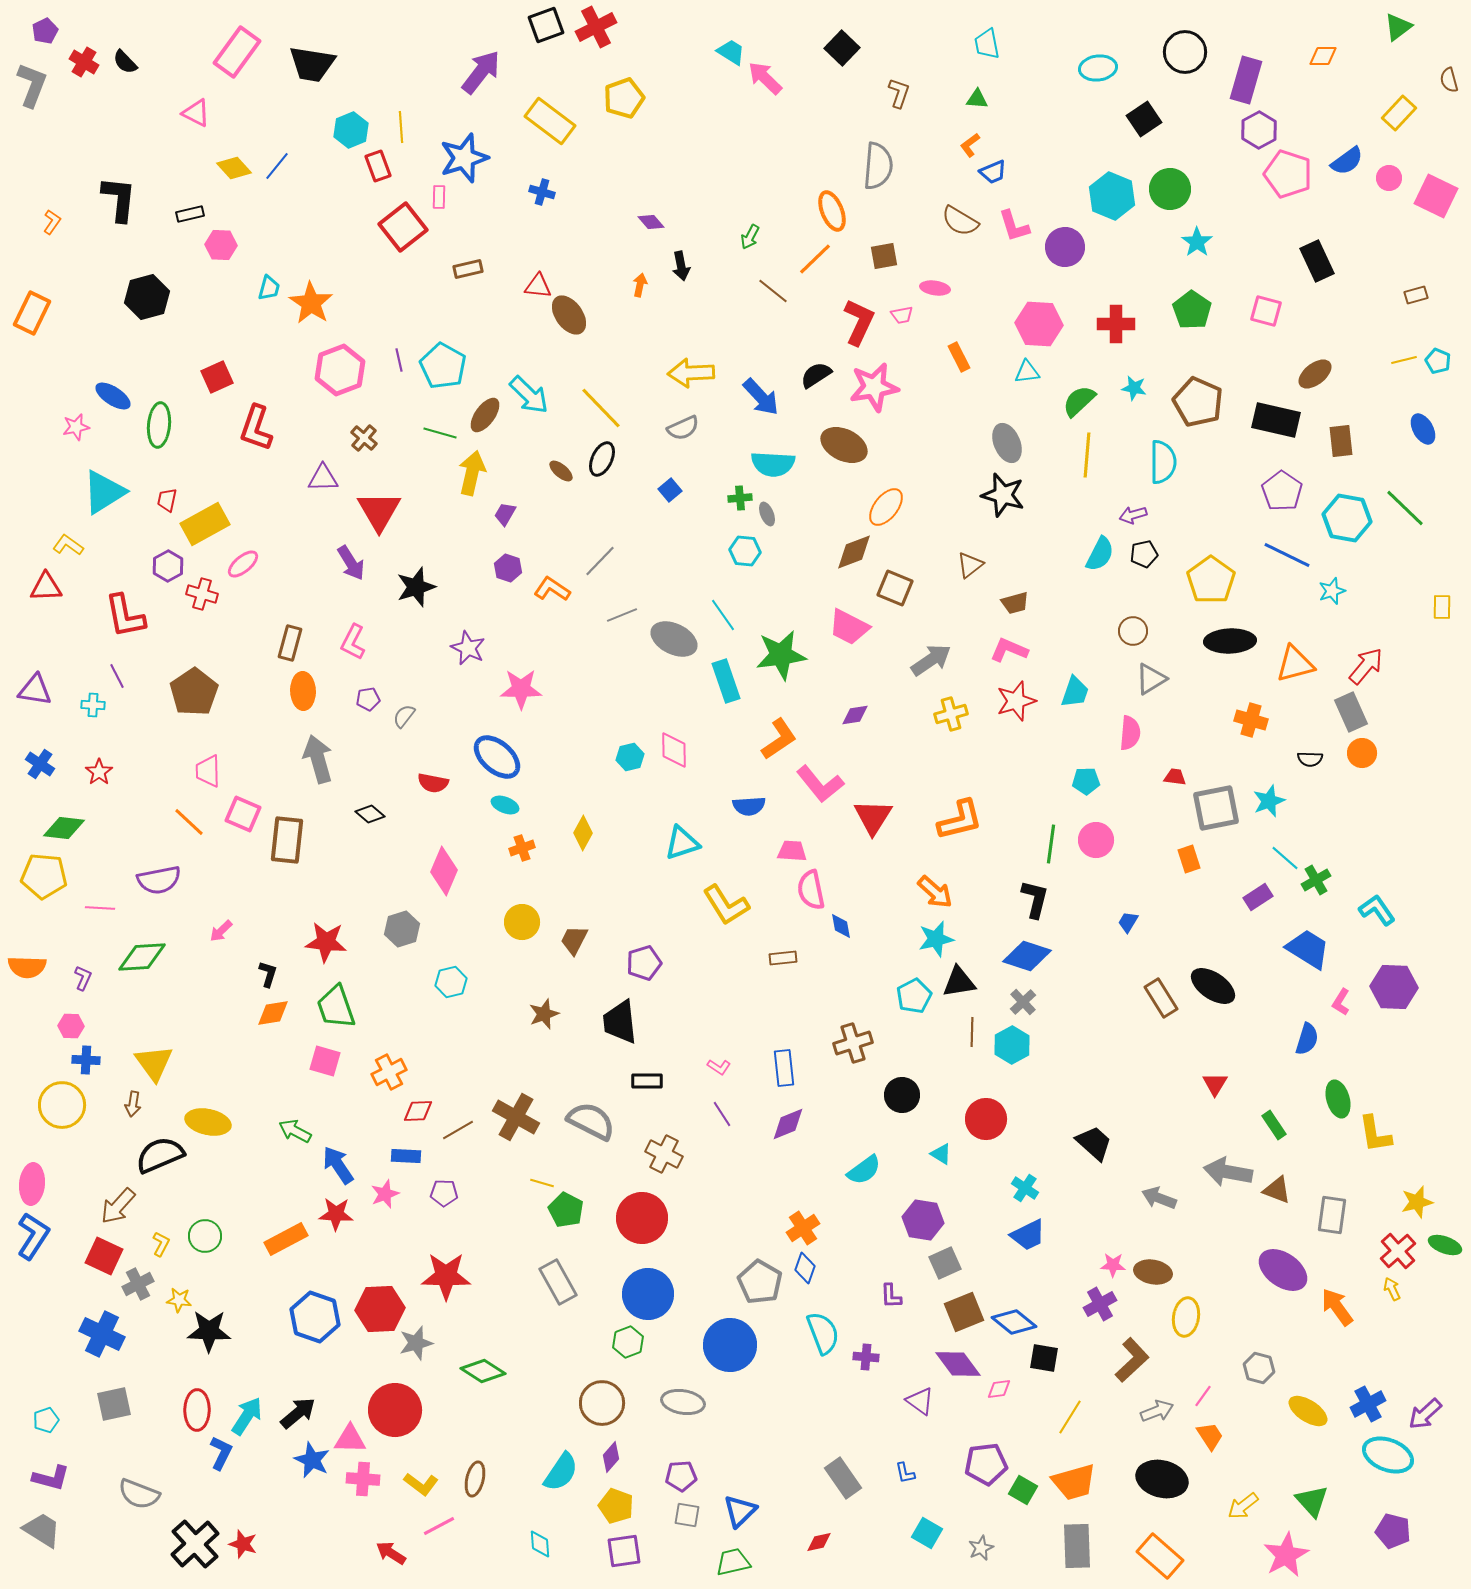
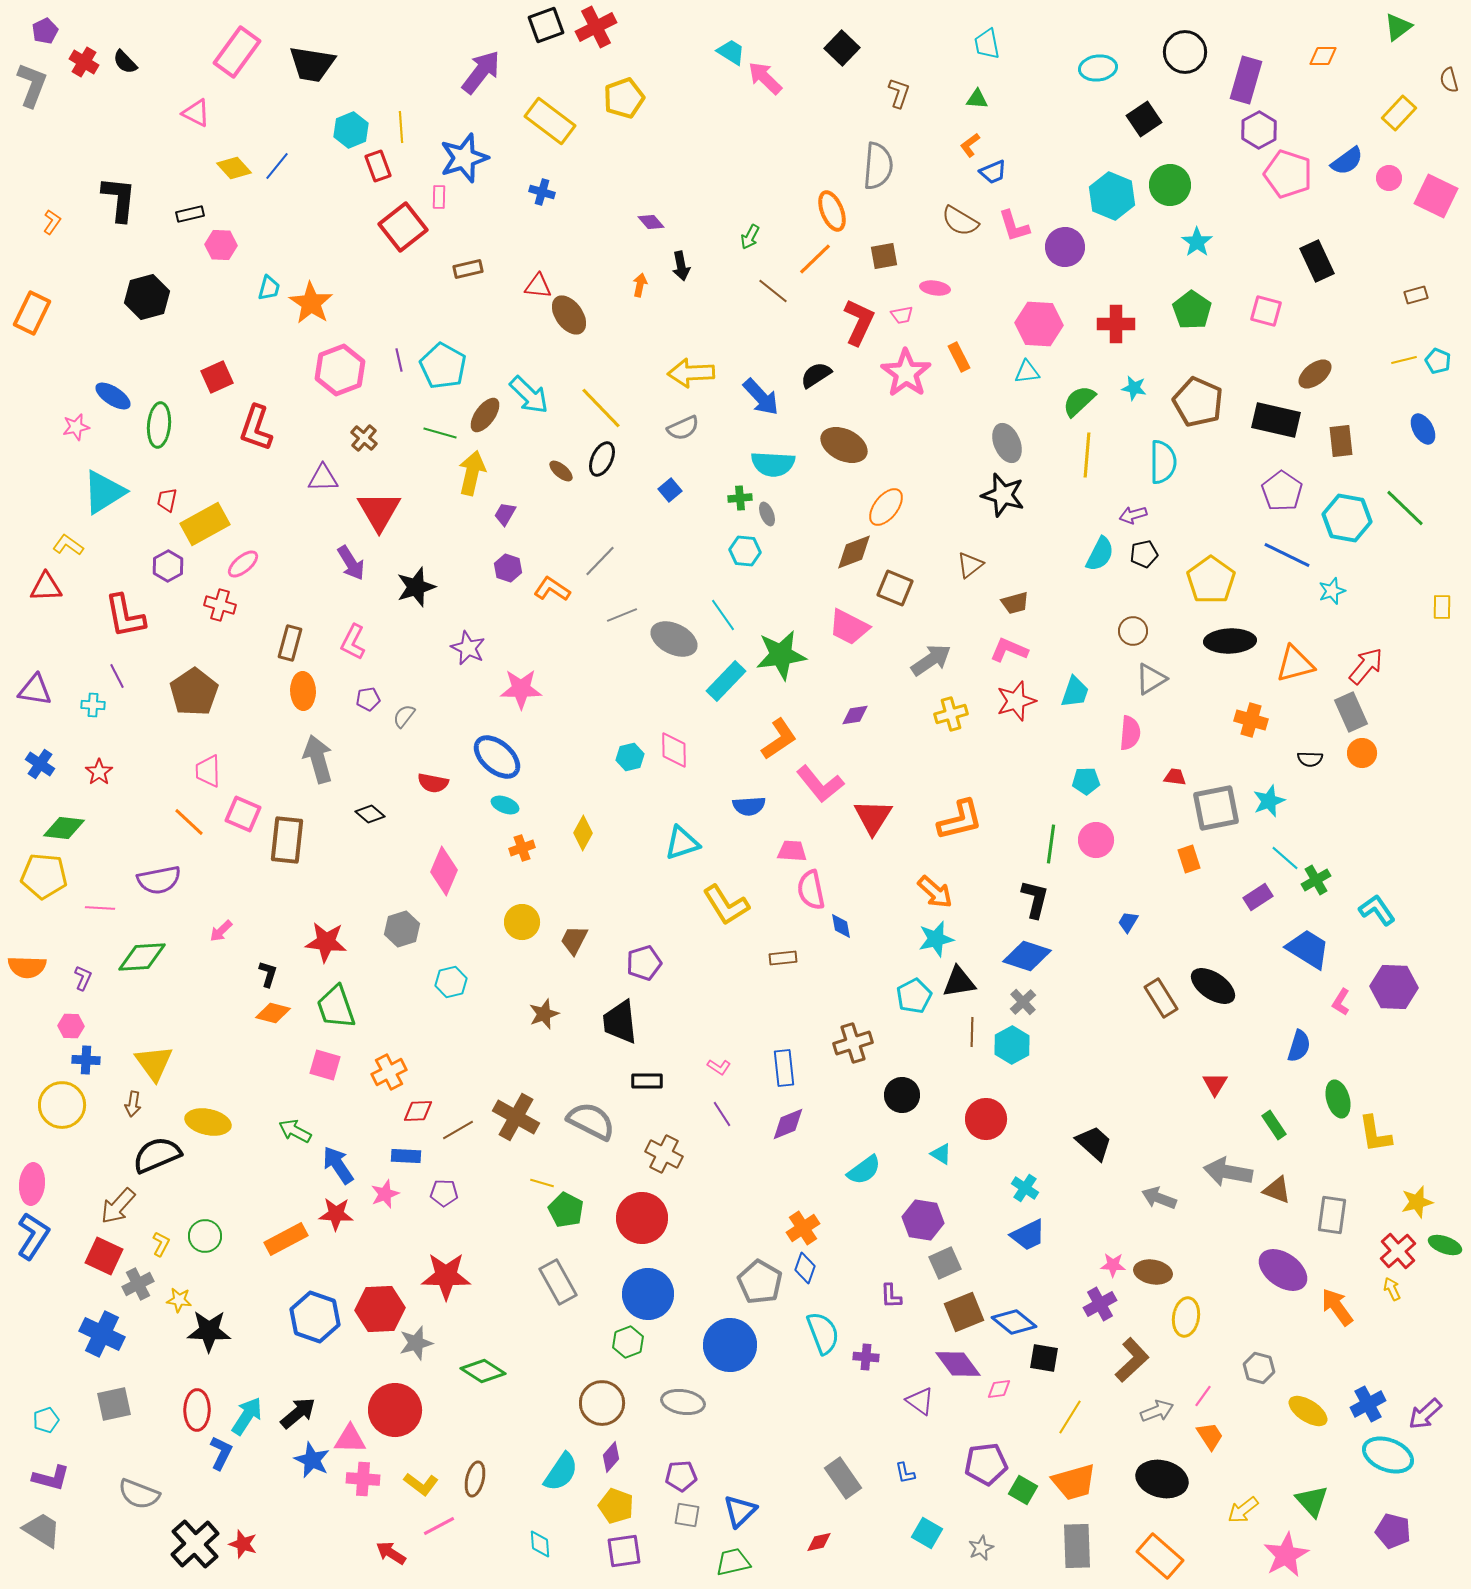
green circle at (1170, 189): moved 4 px up
pink star at (874, 387): moved 32 px right, 14 px up; rotated 27 degrees counterclockwise
red cross at (202, 594): moved 18 px right, 11 px down
cyan rectangle at (726, 681): rotated 63 degrees clockwise
orange diamond at (273, 1013): rotated 24 degrees clockwise
blue semicircle at (1307, 1039): moved 8 px left, 7 px down
pink square at (325, 1061): moved 4 px down
black semicircle at (160, 1155): moved 3 px left
yellow arrow at (1243, 1506): moved 4 px down
